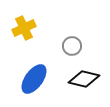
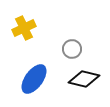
gray circle: moved 3 px down
